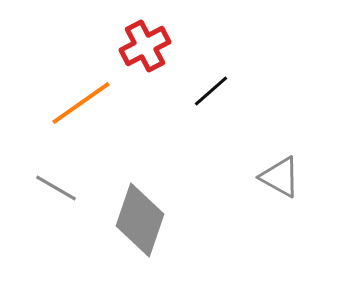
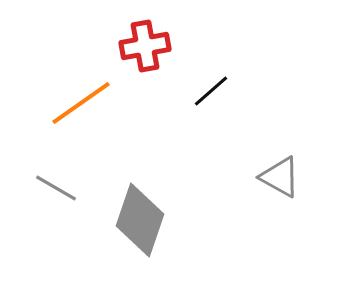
red cross: rotated 18 degrees clockwise
